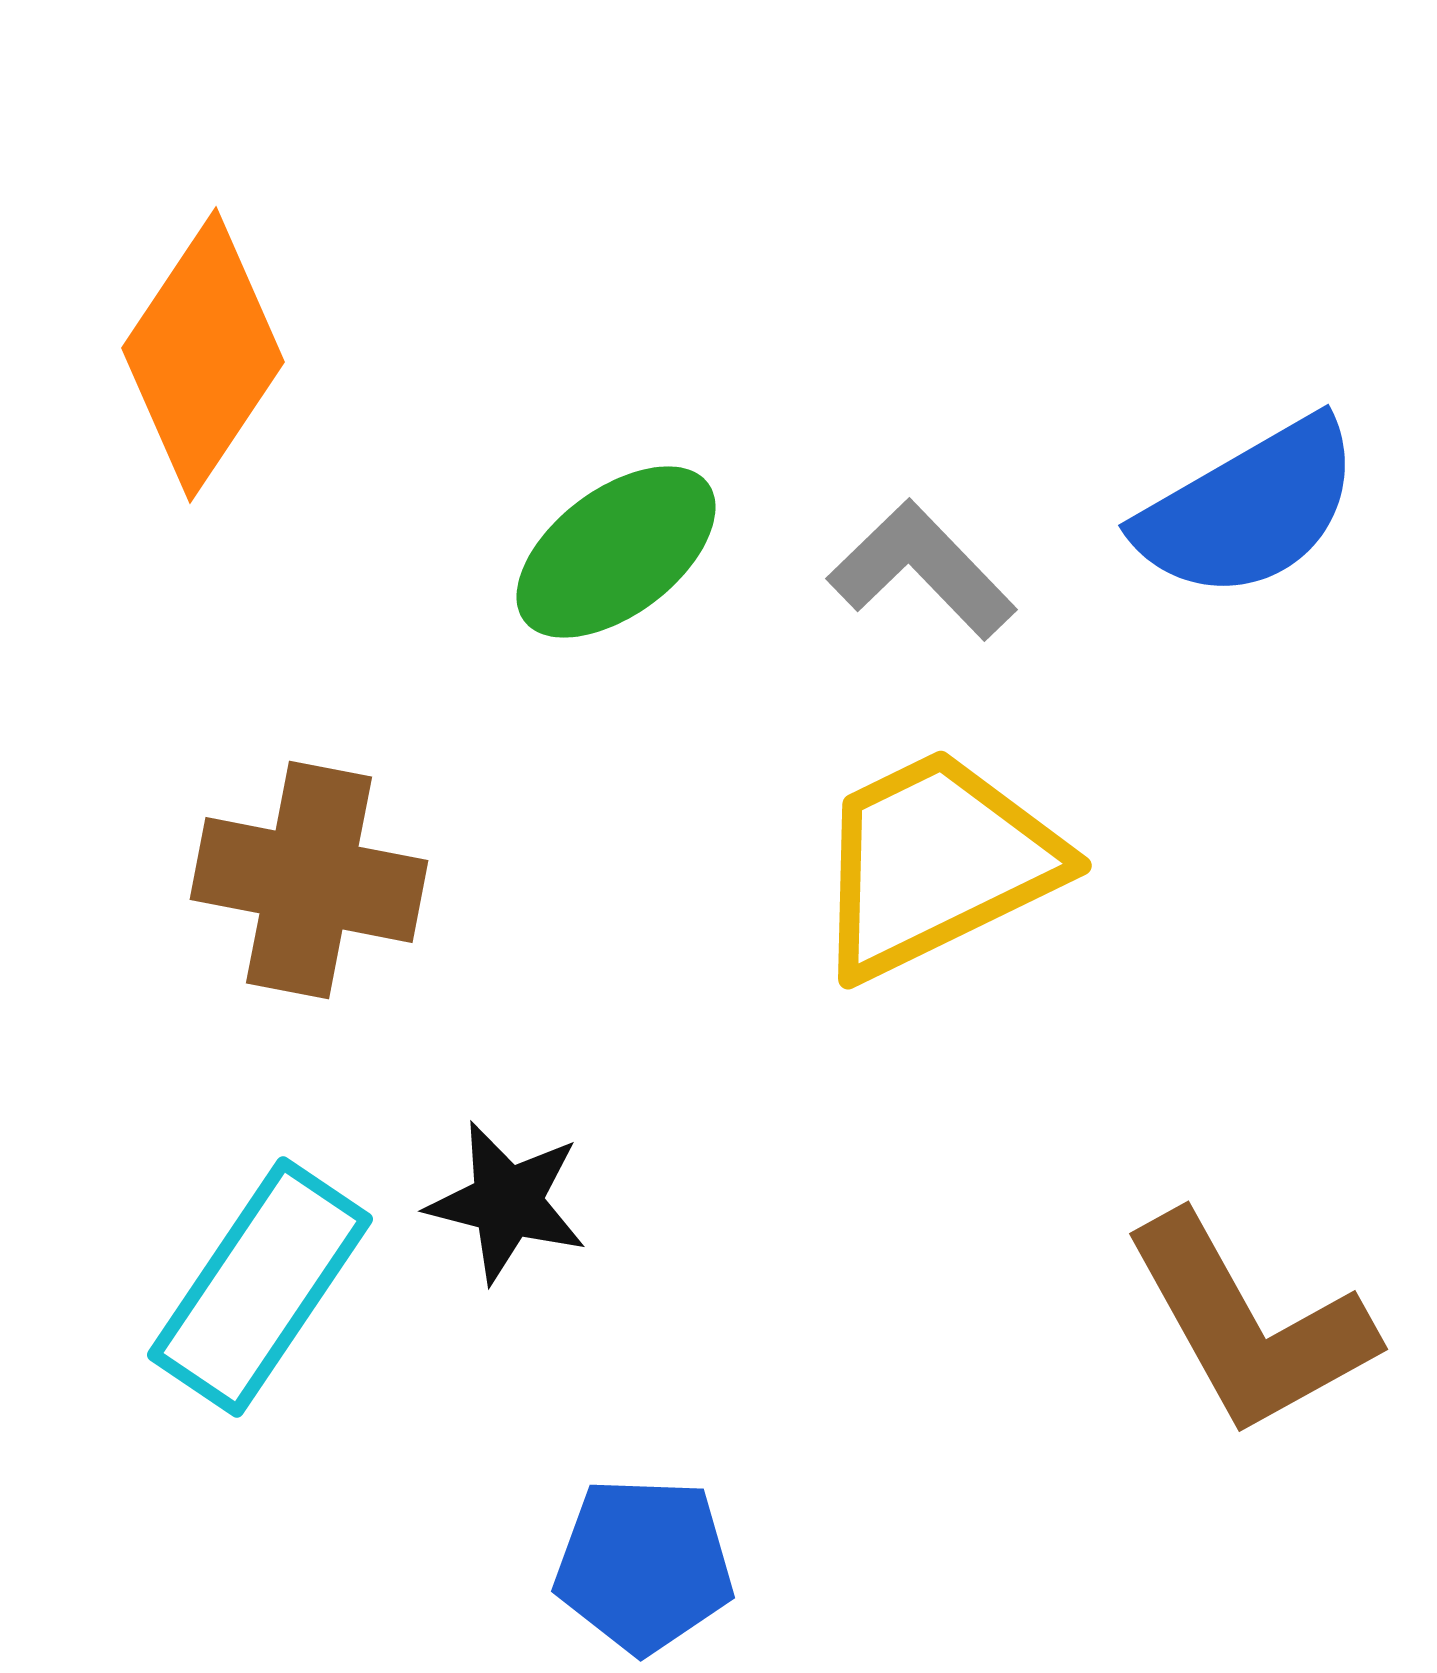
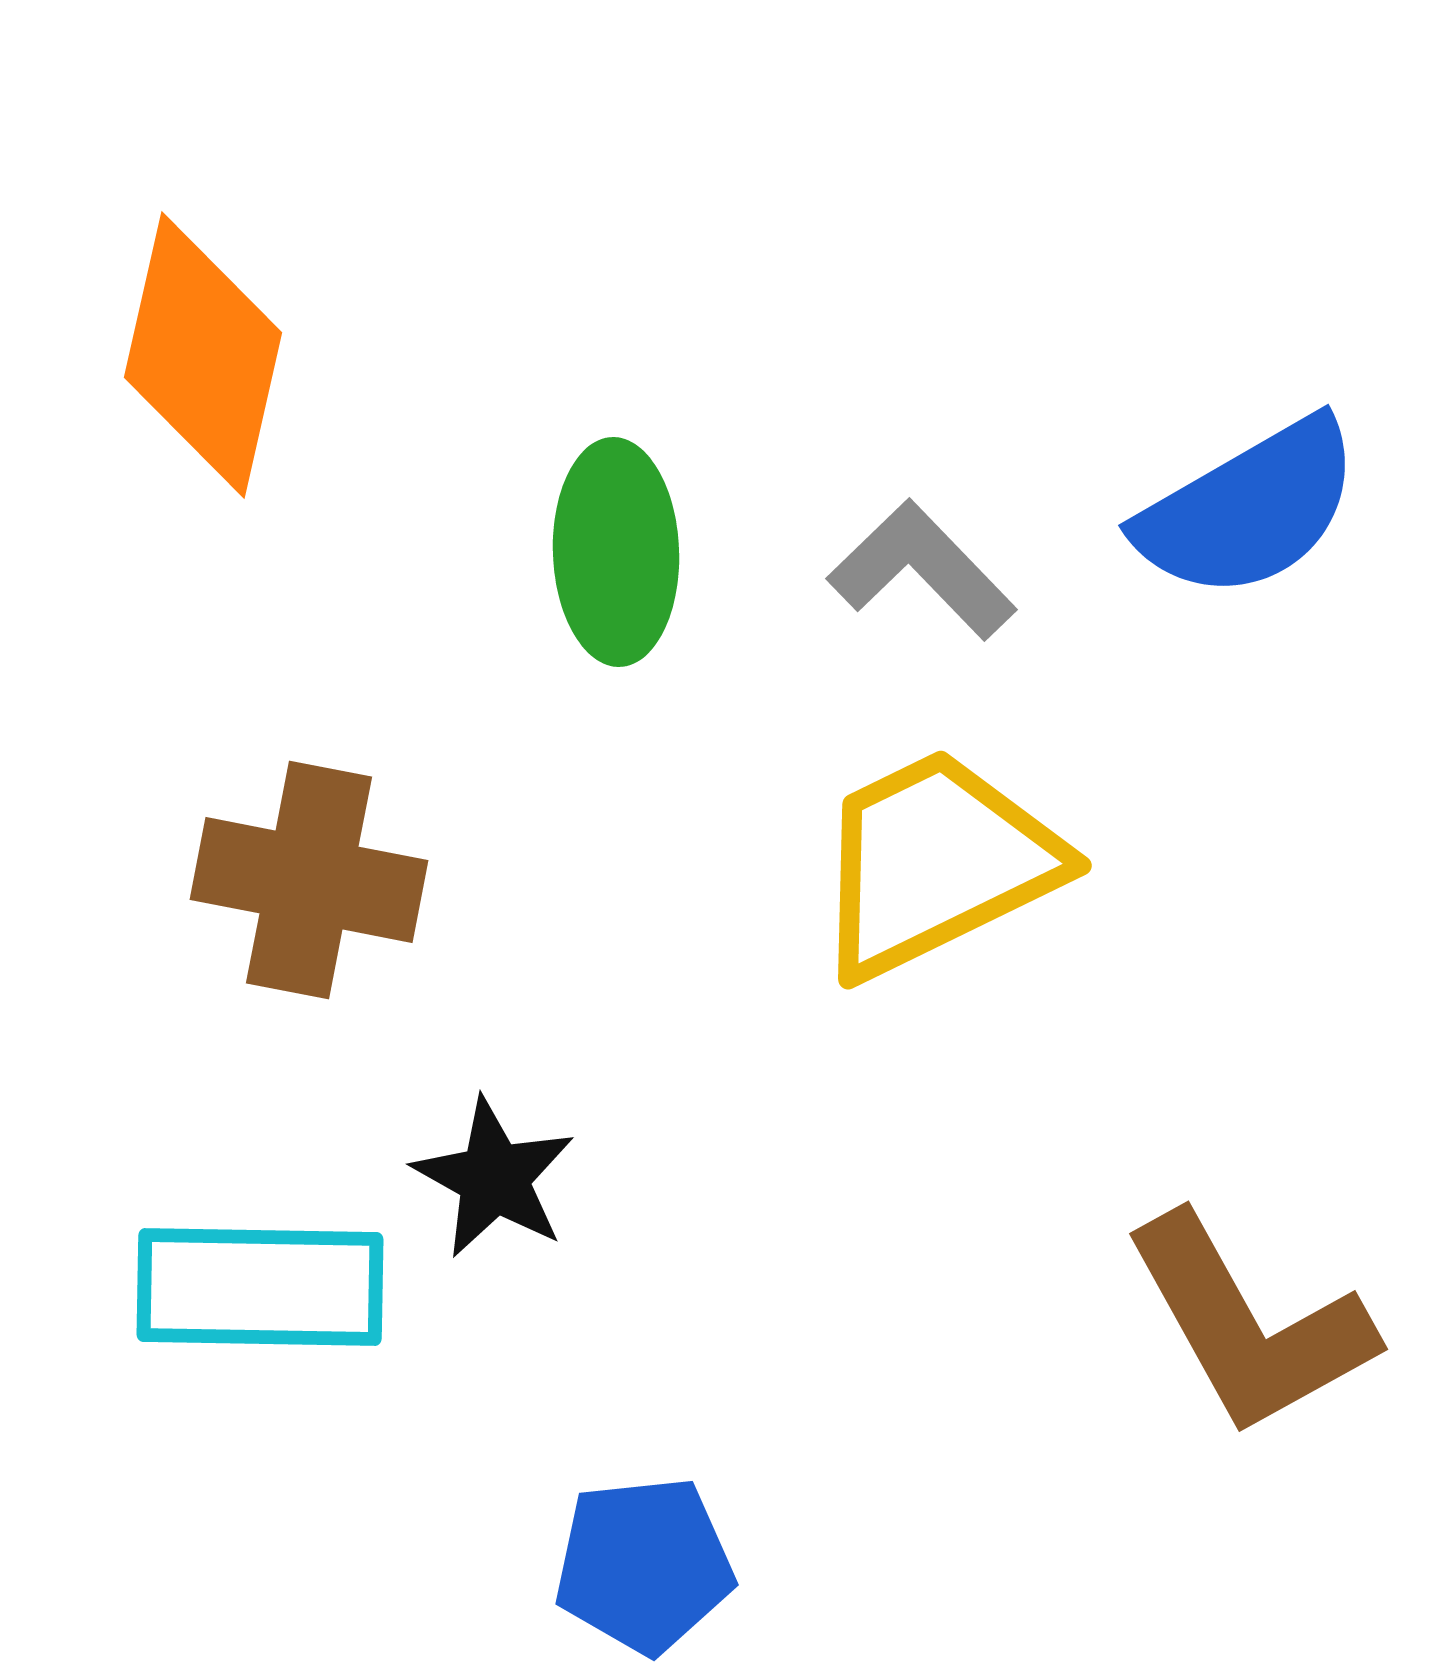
orange diamond: rotated 21 degrees counterclockwise
green ellipse: rotated 55 degrees counterclockwise
black star: moved 13 px left, 24 px up; rotated 15 degrees clockwise
cyan rectangle: rotated 57 degrees clockwise
blue pentagon: rotated 8 degrees counterclockwise
